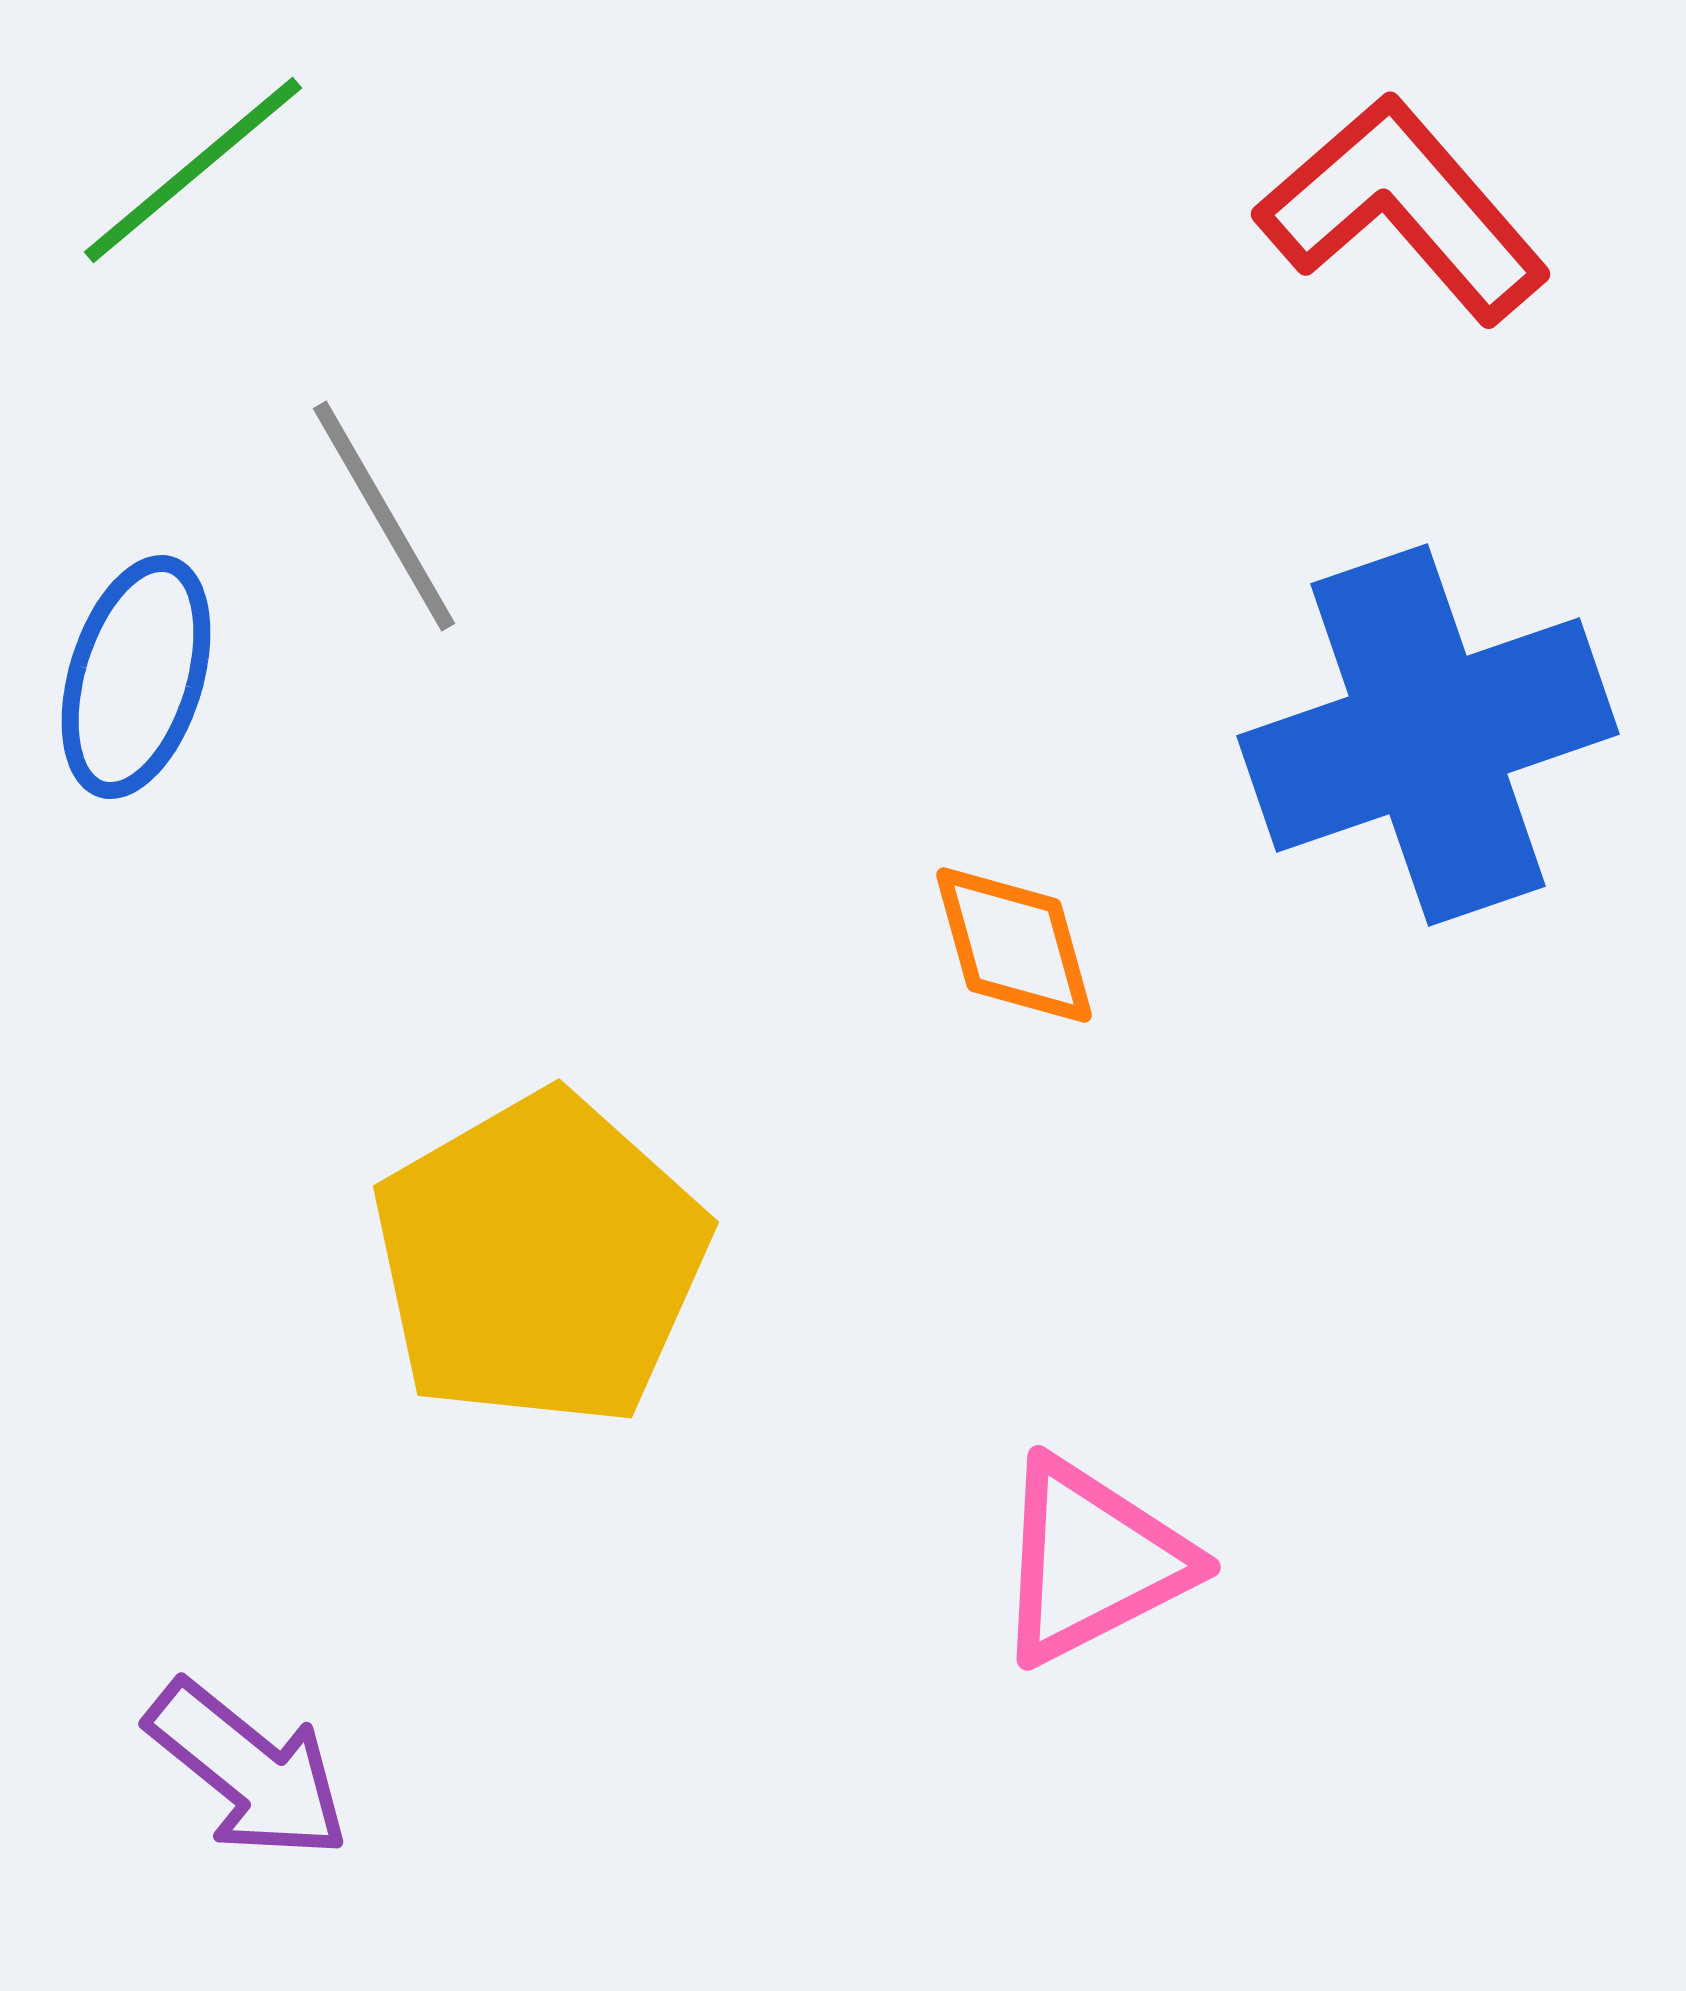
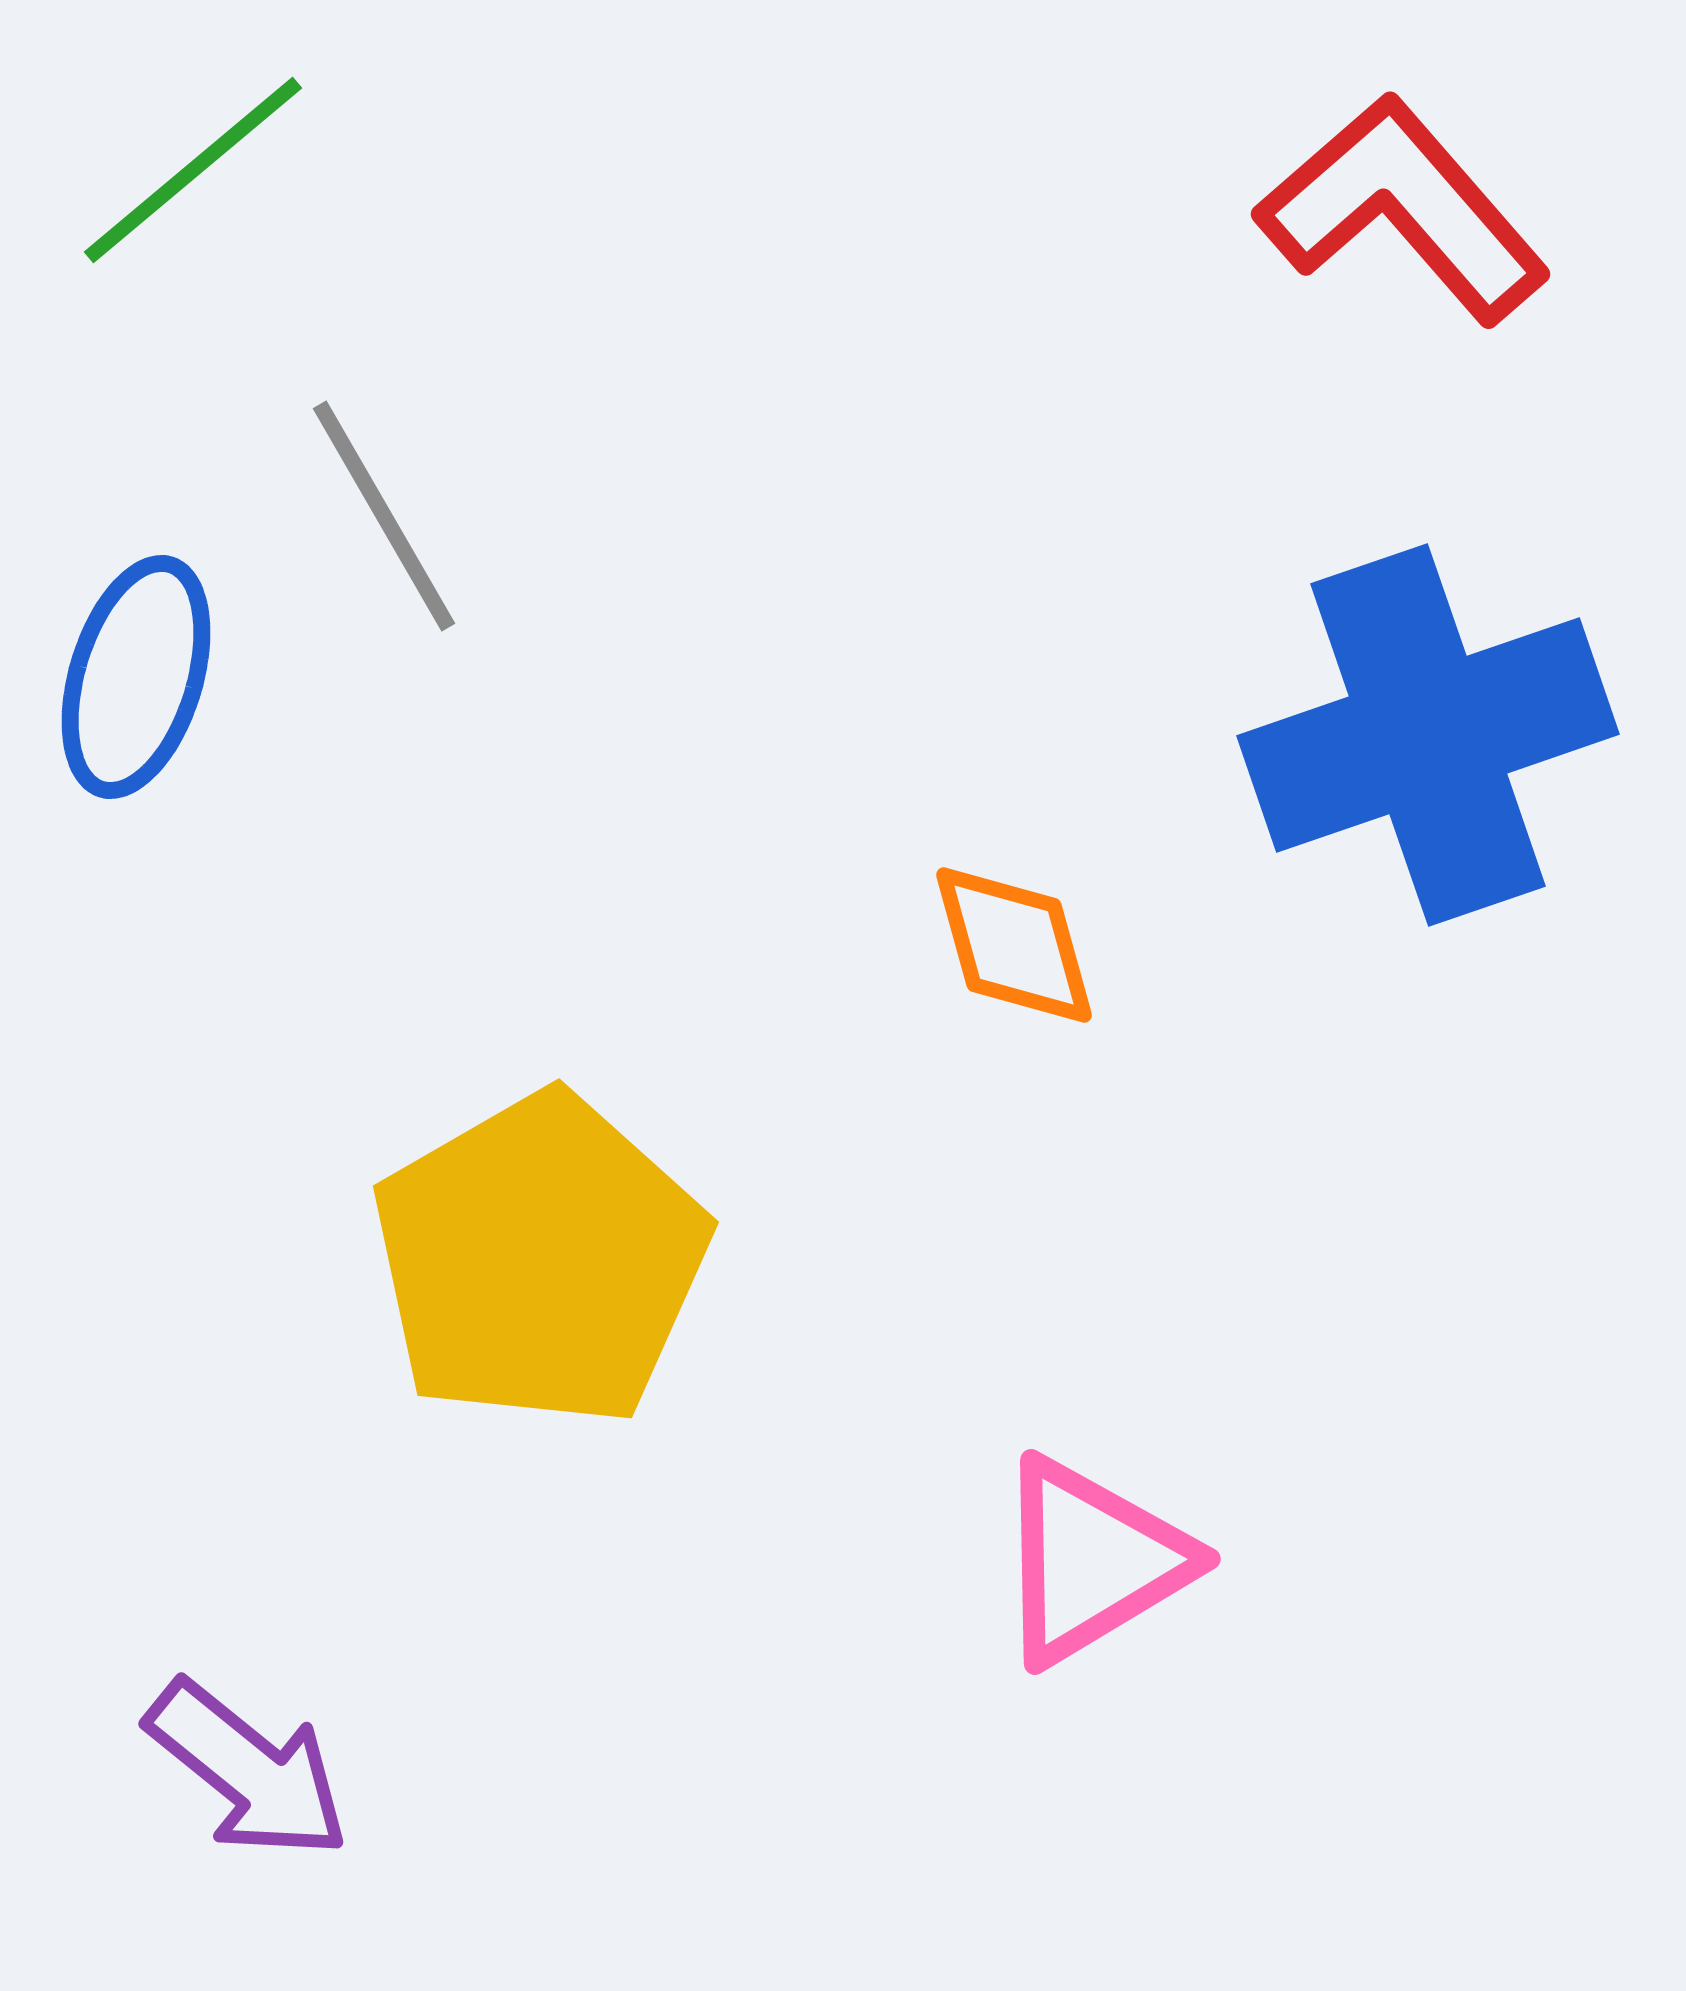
pink triangle: rotated 4 degrees counterclockwise
